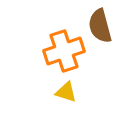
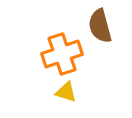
orange cross: moved 2 px left, 3 px down
